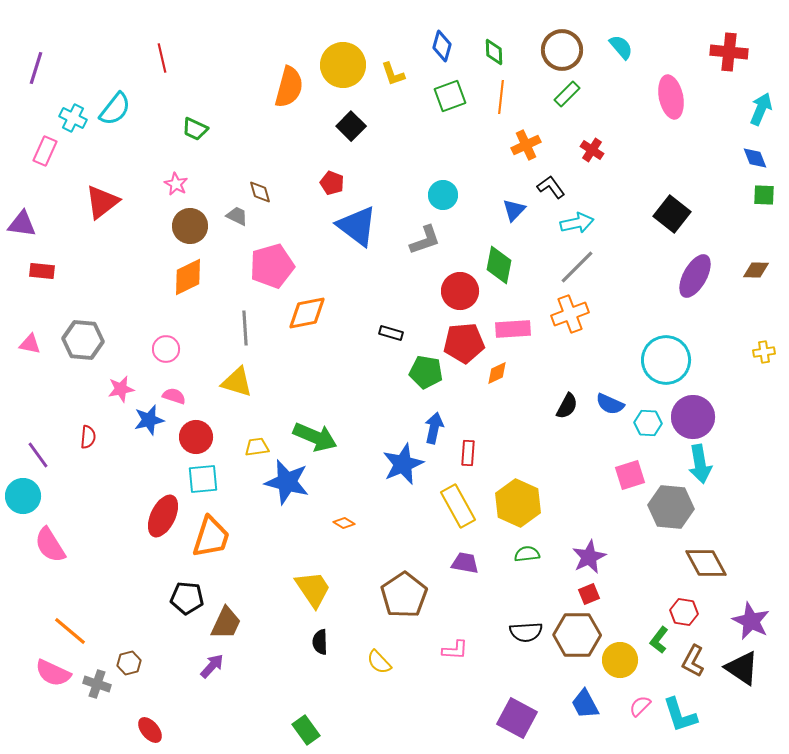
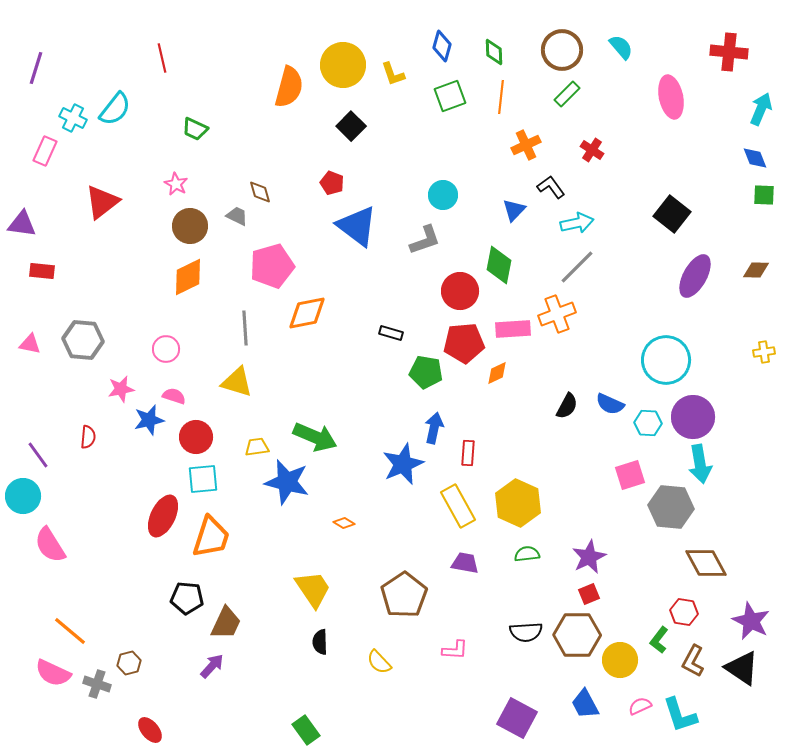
orange cross at (570, 314): moved 13 px left
pink semicircle at (640, 706): rotated 20 degrees clockwise
